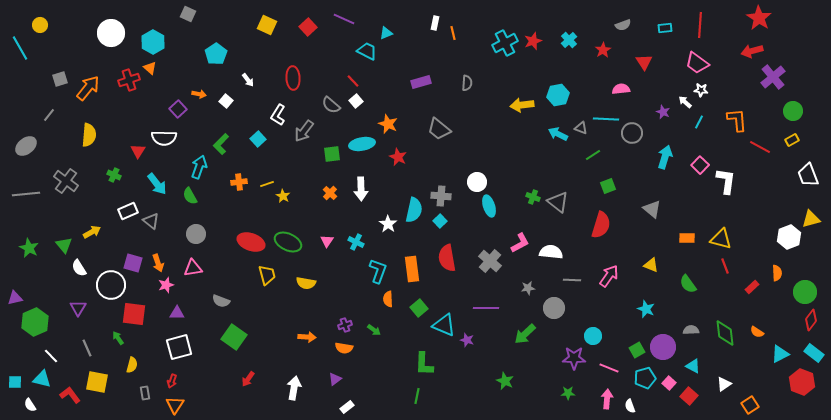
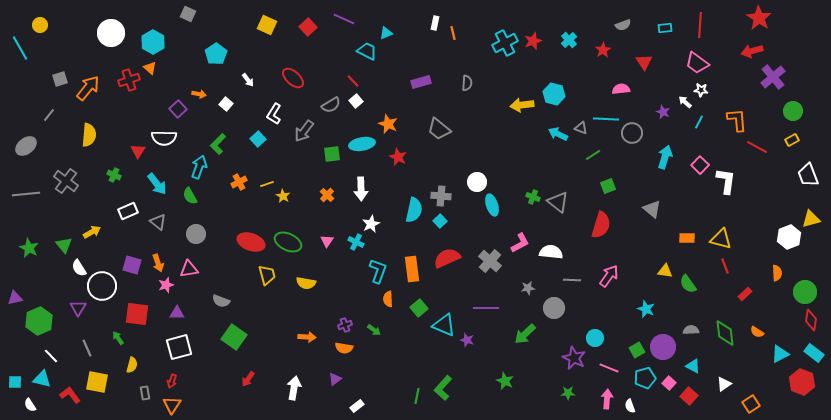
red ellipse at (293, 78): rotated 45 degrees counterclockwise
cyan hexagon at (558, 95): moved 4 px left, 1 px up; rotated 25 degrees clockwise
white square at (226, 101): moved 3 px down
gray semicircle at (331, 105): rotated 72 degrees counterclockwise
white L-shape at (278, 115): moved 4 px left, 1 px up
green L-shape at (221, 144): moved 3 px left
red line at (760, 147): moved 3 px left
orange cross at (239, 182): rotated 21 degrees counterclockwise
orange cross at (330, 193): moved 3 px left, 2 px down
cyan ellipse at (489, 206): moved 3 px right, 1 px up
gray triangle at (151, 221): moved 7 px right, 1 px down
white star at (388, 224): moved 17 px left; rotated 12 degrees clockwise
red semicircle at (447, 258): rotated 76 degrees clockwise
purple square at (133, 263): moved 1 px left, 2 px down
yellow triangle at (651, 265): moved 14 px right, 6 px down; rotated 14 degrees counterclockwise
pink triangle at (193, 268): moved 4 px left, 1 px down
white circle at (111, 285): moved 9 px left, 1 px down
red rectangle at (752, 287): moved 7 px left, 7 px down
red square at (134, 314): moved 3 px right
red diamond at (811, 320): rotated 30 degrees counterclockwise
green hexagon at (35, 322): moved 4 px right, 1 px up
cyan circle at (593, 336): moved 2 px right, 2 px down
purple star at (574, 358): rotated 25 degrees clockwise
green L-shape at (424, 364): moved 19 px right, 24 px down; rotated 40 degrees clockwise
orange triangle at (175, 405): moved 3 px left
orange square at (750, 405): moved 1 px right, 1 px up
white rectangle at (347, 407): moved 10 px right, 1 px up
